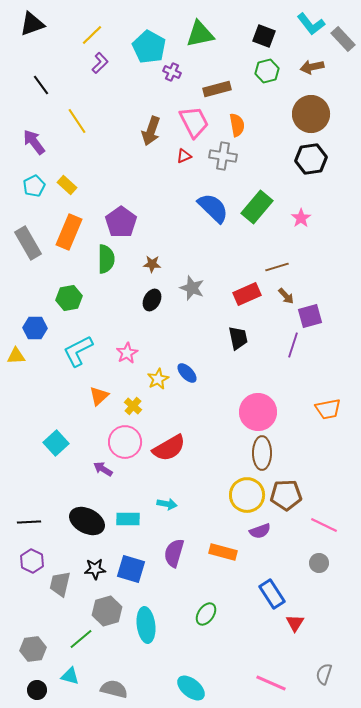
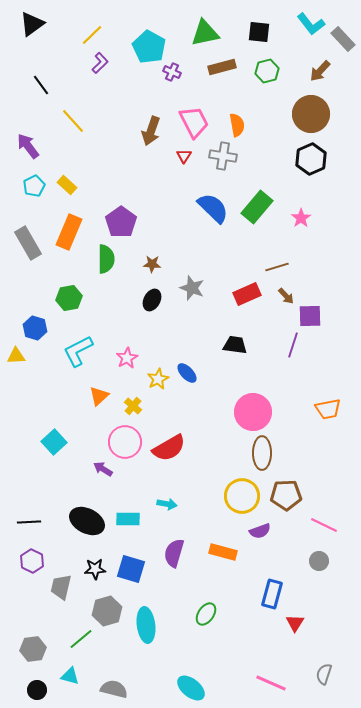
black triangle at (32, 24): rotated 16 degrees counterclockwise
green triangle at (200, 34): moved 5 px right, 1 px up
black square at (264, 36): moved 5 px left, 4 px up; rotated 15 degrees counterclockwise
brown arrow at (312, 67): moved 8 px right, 4 px down; rotated 35 degrees counterclockwise
brown rectangle at (217, 89): moved 5 px right, 22 px up
yellow line at (77, 121): moved 4 px left; rotated 8 degrees counterclockwise
purple arrow at (34, 142): moved 6 px left, 4 px down
red triangle at (184, 156): rotated 35 degrees counterclockwise
black hexagon at (311, 159): rotated 16 degrees counterclockwise
purple square at (310, 316): rotated 15 degrees clockwise
blue hexagon at (35, 328): rotated 15 degrees clockwise
black trapezoid at (238, 338): moved 3 px left, 7 px down; rotated 70 degrees counterclockwise
pink star at (127, 353): moved 5 px down
pink circle at (258, 412): moved 5 px left
cyan square at (56, 443): moved 2 px left, 1 px up
yellow circle at (247, 495): moved 5 px left, 1 px down
gray circle at (319, 563): moved 2 px up
gray trapezoid at (60, 584): moved 1 px right, 3 px down
blue rectangle at (272, 594): rotated 48 degrees clockwise
